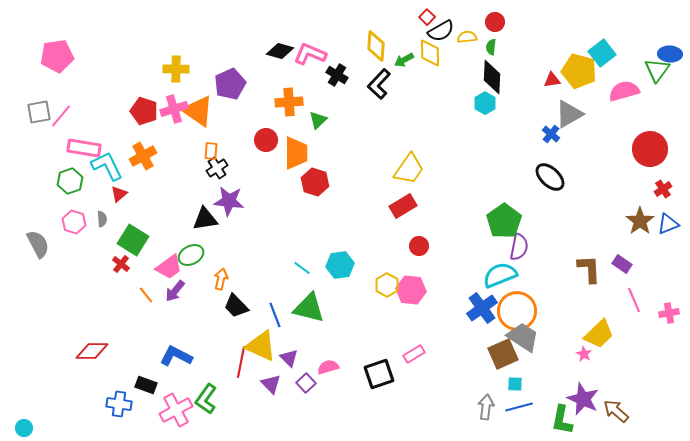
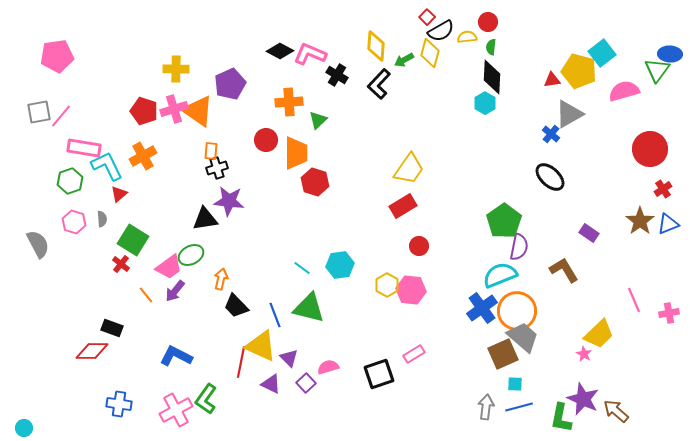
red circle at (495, 22): moved 7 px left
black diamond at (280, 51): rotated 12 degrees clockwise
yellow diamond at (430, 53): rotated 16 degrees clockwise
black cross at (217, 168): rotated 15 degrees clockwise
purple rectangle at (622, 264): moved 33 px left, 31 px up
brown L-shape at (589, 269): moved 25 px left, 1 px down; rotated 28 degrees counterclockwise
gray trapezoid at (523, 337): rotated 8 degrees clockwise
purple triangle at (271, 384): rotated 20 degrees counterclockwise
black rectangle at (146, 385): moved 34 px left, 57 px up
green L-shape at (562, 420): moved 1 px left, 2 px up
